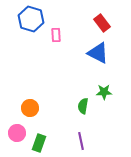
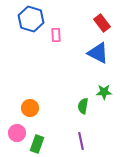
green rectangle: moved 2 px left, 1 px down
